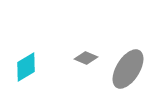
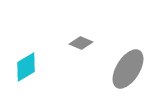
gray diamond: moved 5 px left, 15 px up
